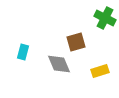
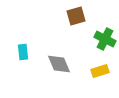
green cross: moved 21 px down
brown square: moved 26 px up
cyan rectangle: rotated 21 degrees counterclockwise
